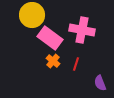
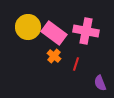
yellow circle: moved 4 px left, 12 px down
pink cross: moved 4 px right, 1 px down
pink rectangle: moved 4 px right, 5 px up
orange cross: moved 1 px right, 5 px up
